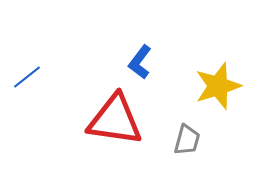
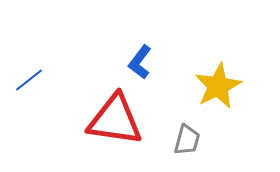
blue line: moved 2 px right, 3 px down
yellow star: rotated 9 degrees counterclockwise
